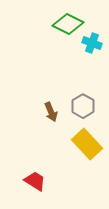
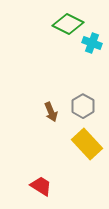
red trapezoid: moved 6 px right, 5 px down
